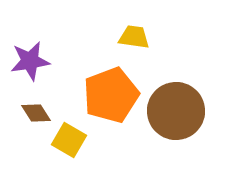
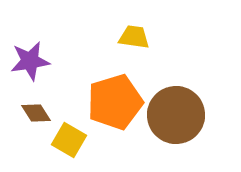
orange pentagon: moved 4 px right, 7 px down; rotated 4 degrees clockwise
brown circle: moved 4 px down
